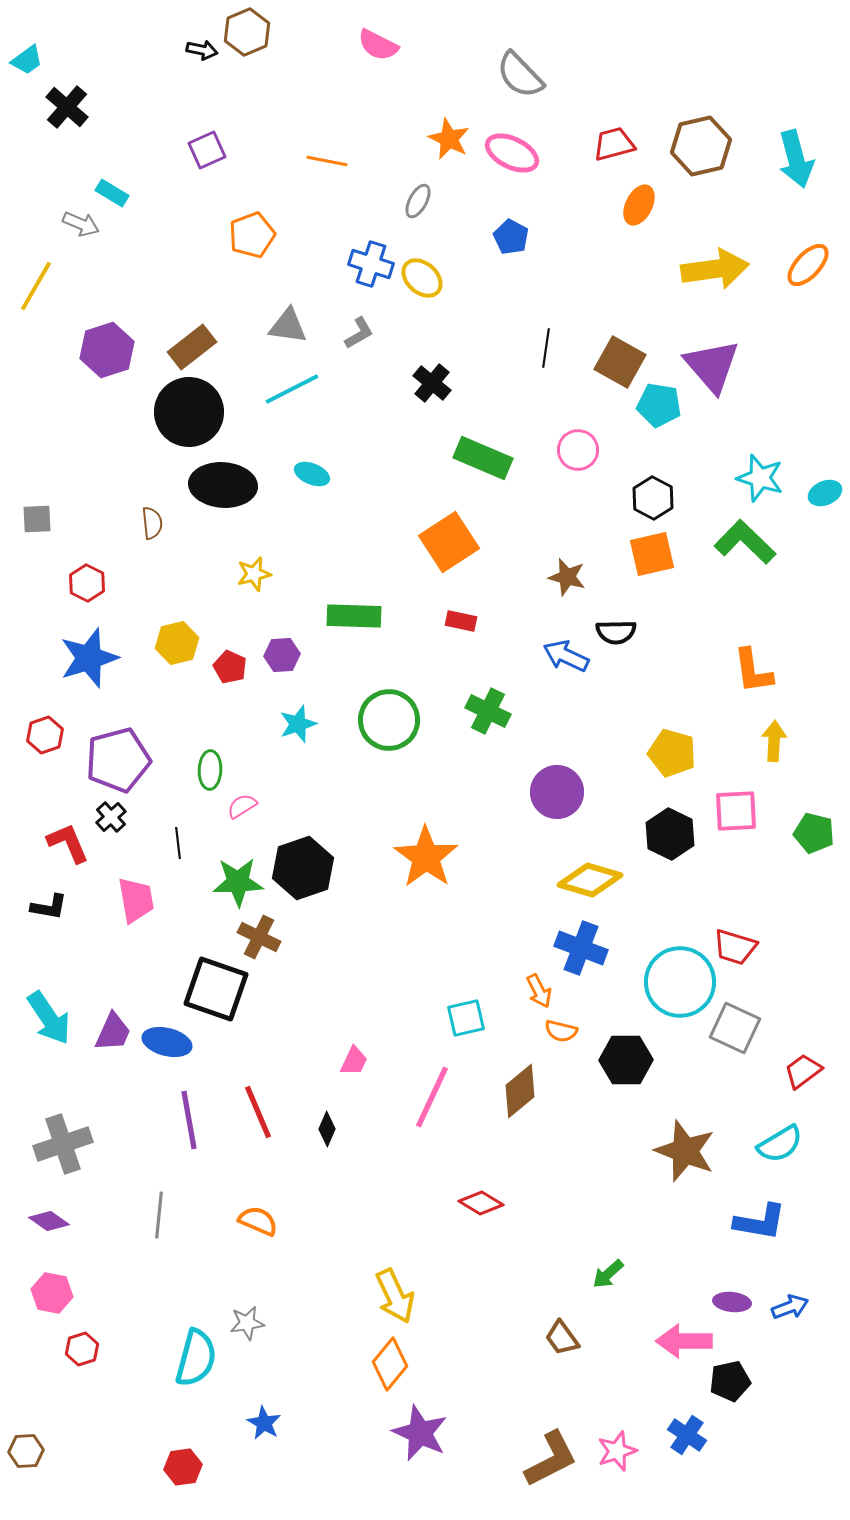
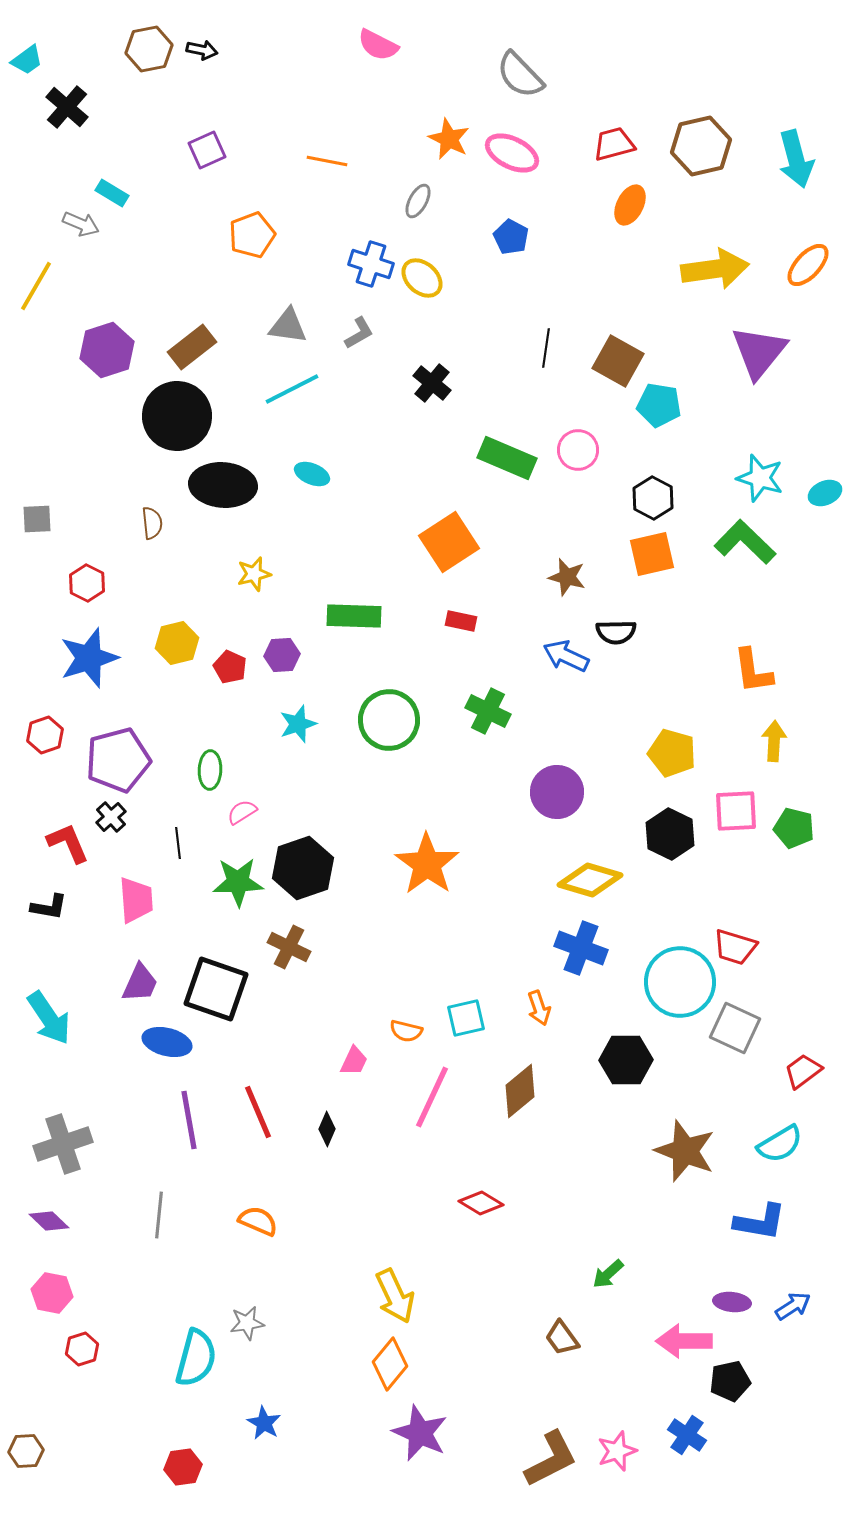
brown hexagon at (247, 32): moved 98 px left, 17 px down; rotated 12 degrees clockwise
orange ellipse at (639, 205): moved 9 px left
brown square at (620, 362): moved 2 px left, 1 px up
purple triangle at (712, 366): moved 47 px right, 14 px up; rotated 20 degrees clockwise
black circle at (189, 412): moved 12 px left, 4 px down
green rectangle at (483, 458): moved 24 px right
pink semicircle at (242, 806): moved 6 px down
green pentagon at (814, 833): moved 20 px left, 5 px up
orange star at (426, 857): moved 1 px right, 7 px down
pink trapezoid at (136, 900): rotated 6 degrees clockwise
brown cross at (259, 937): moved 30 px right, 10 px down
orange arrow at (539, 991): moved 17 px down; rotated 8 degrees clockwise
orange semicircle at (561, 1031): moved 155 px left
purple trapezoid at (113, 1032): moved 27 px right, 49 px up
purple diamond at (49, 1221): rotated 9 degrees clockwise
blue arrow at (790, 1307): moved 3 px right, 1 px up; rotated 12 degrees counterclockwise
